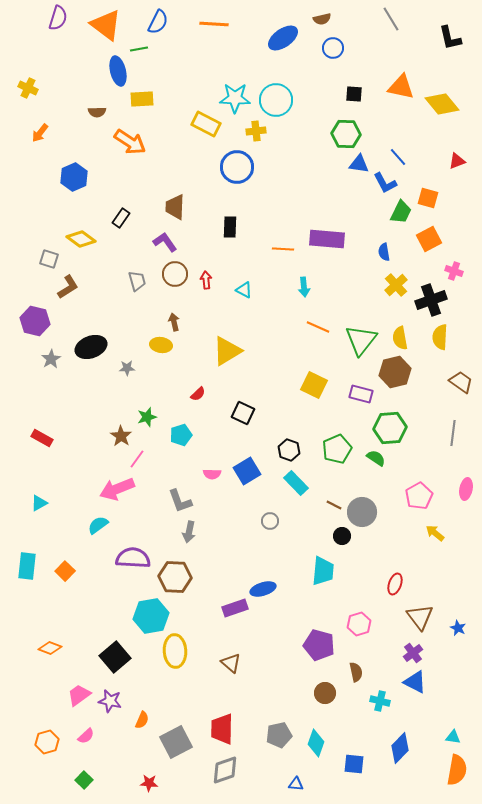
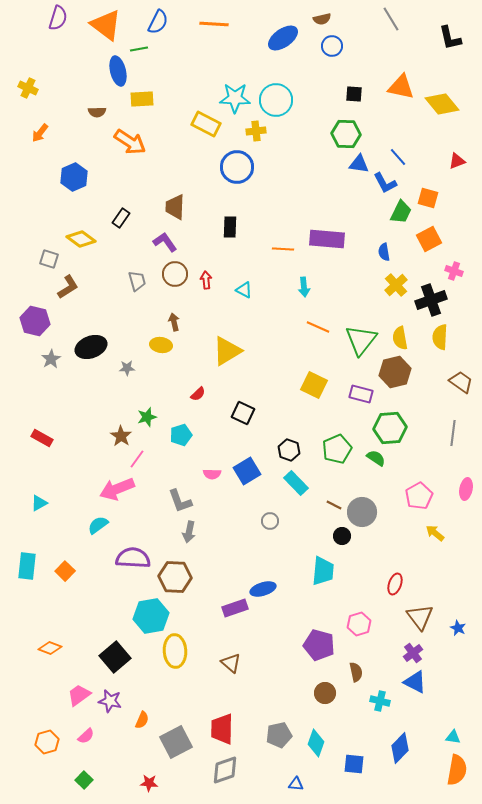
blue circle at (333, 48): moved 1 px left, 2 px up
